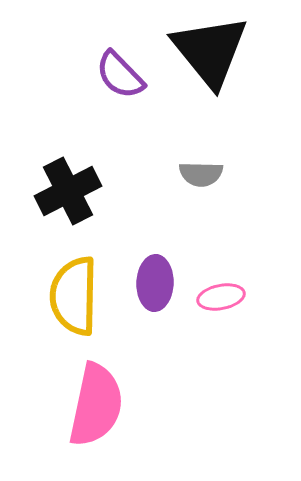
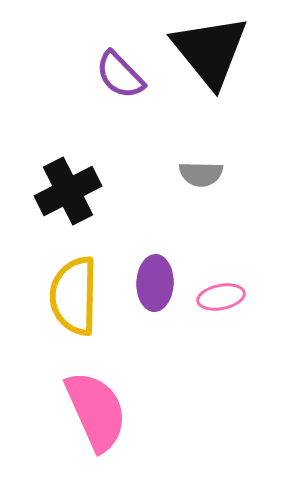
pink semicircle: moved 6 px down; rotated 36 degrees counterclockwise
